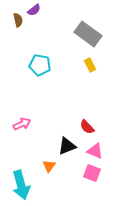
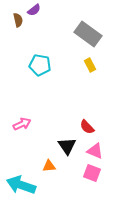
black triangle: rotated 42 degrees counterclockwise
orange triangle: rotated 48 degrees clockwise
cyan arrow: rotated 124 degrees clockwise
